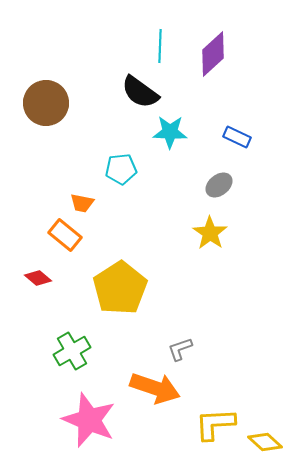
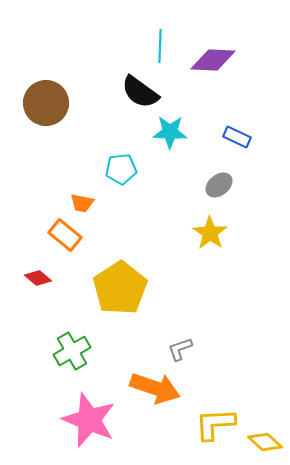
purple diamond: moved 6 px down; rotated 45 degrees clockwise
